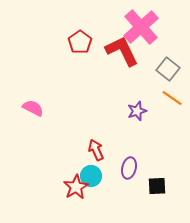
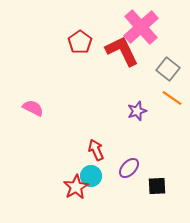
purple ellipse: rotated 30 degrees clockwise
